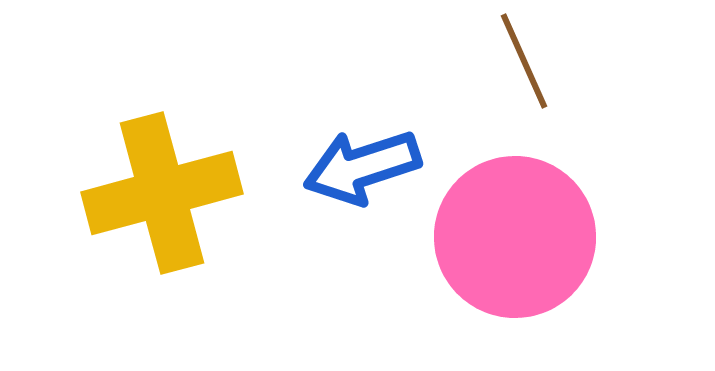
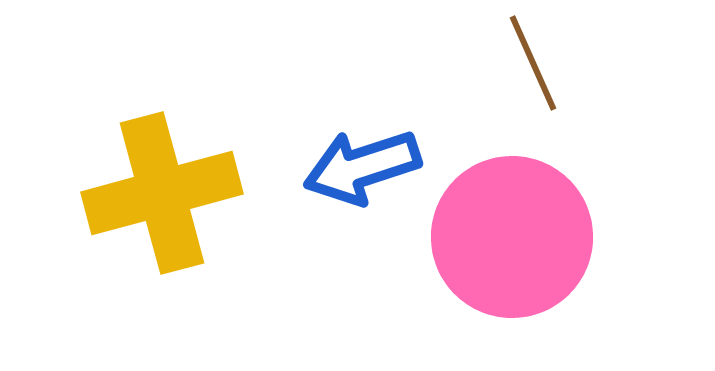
brown line: moved 9 px right, 2 px down
pink circle: moved 3 px left
